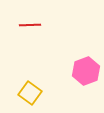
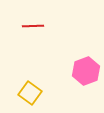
red line: moved 3 px right, 1 px down
